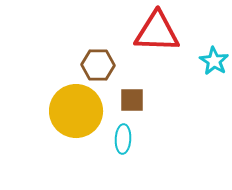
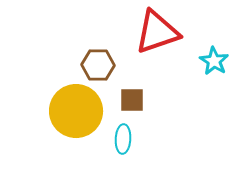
red triangle: rotated 21 degrees counterclockwise
